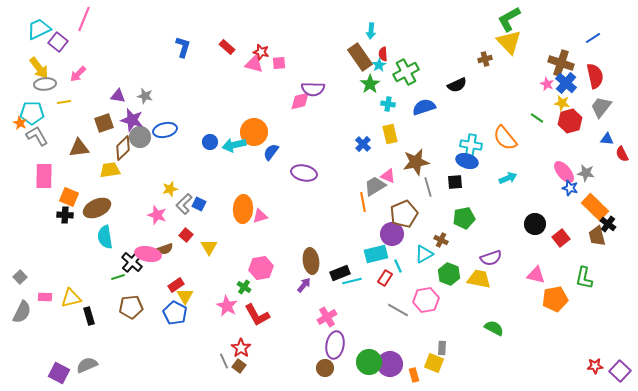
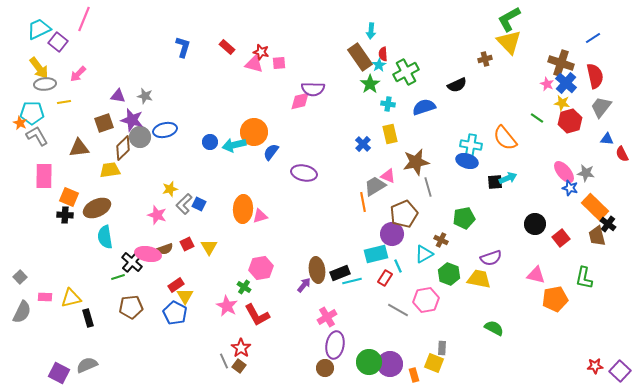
black square at (455, 182): moved 40 px right
red square at (186, 235): moved 1 px right, 9 px down; rotated 24 degrees clockwise
brown ellipse at (311, 261): moved 6 px right, 9 px down
black rectangle at (89, 316): moved 1 px left, 2 px down
